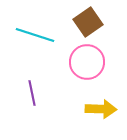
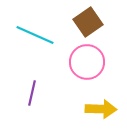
cyan line: rotated 6 degrees clockwise
purple line: rotated 25 degrees clockwise
